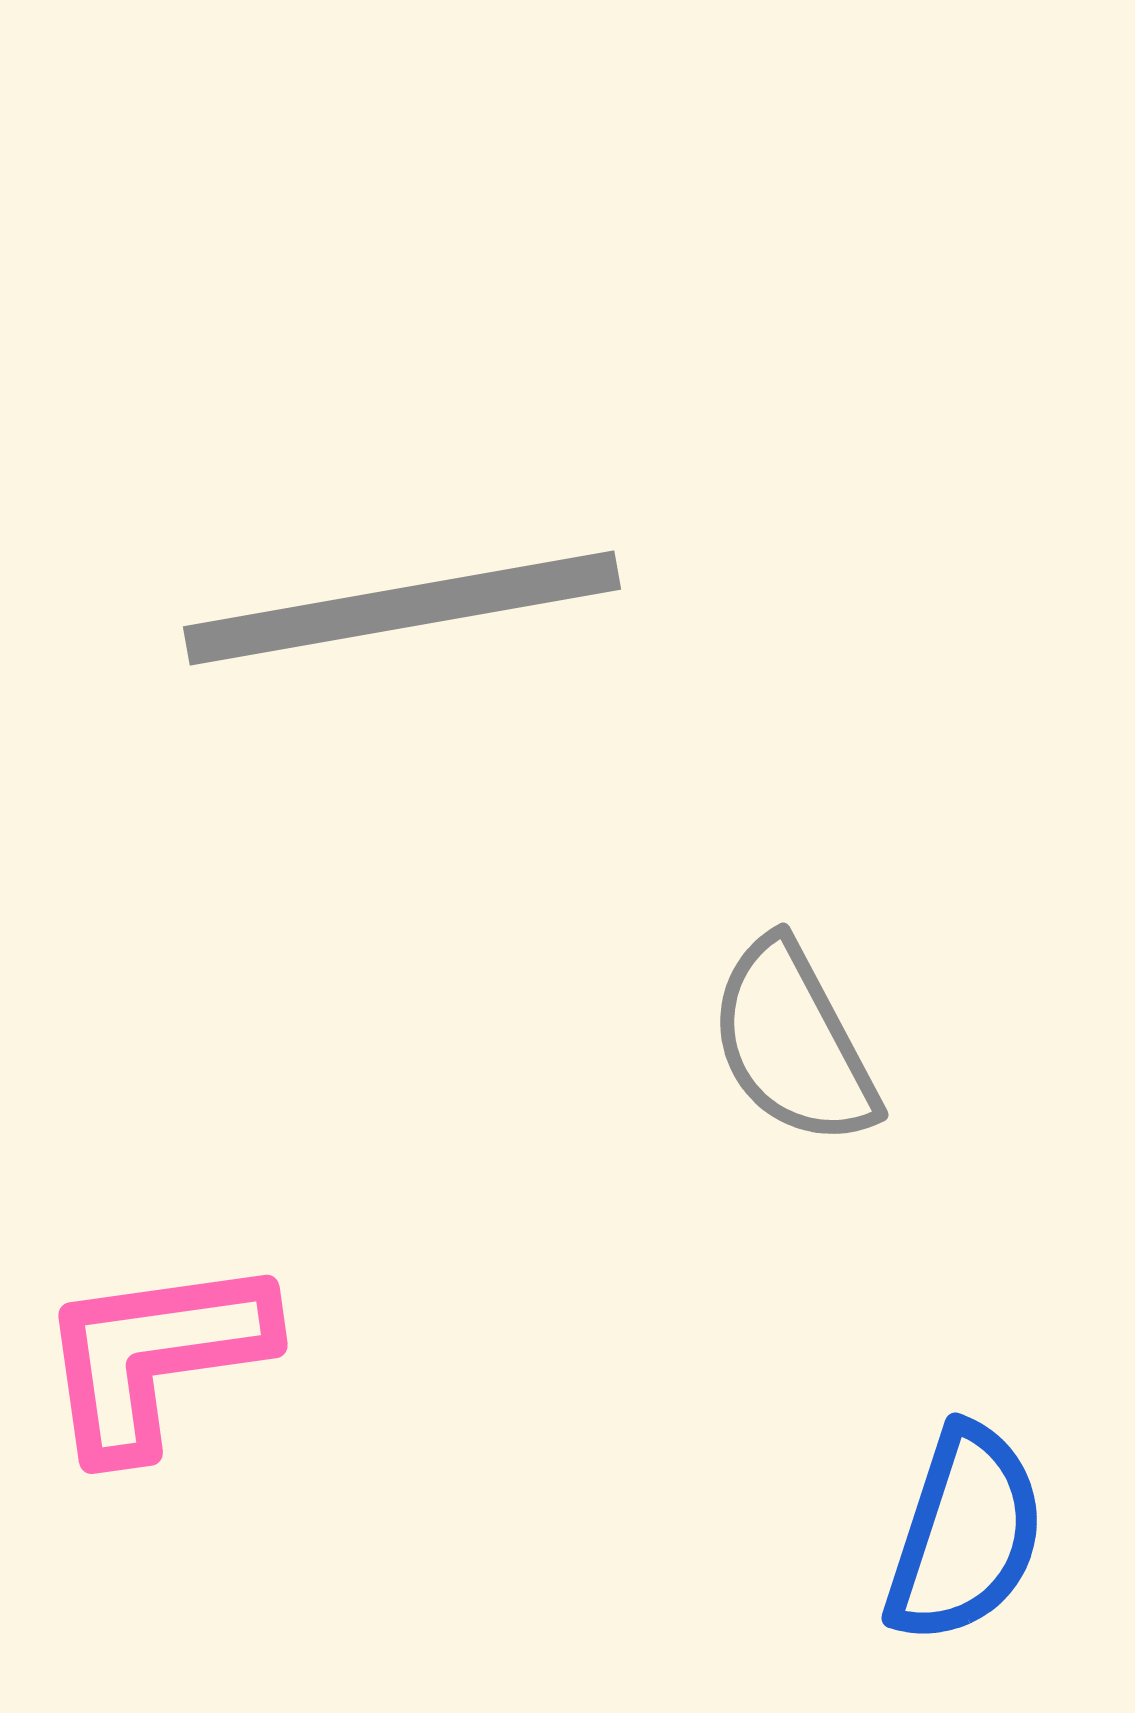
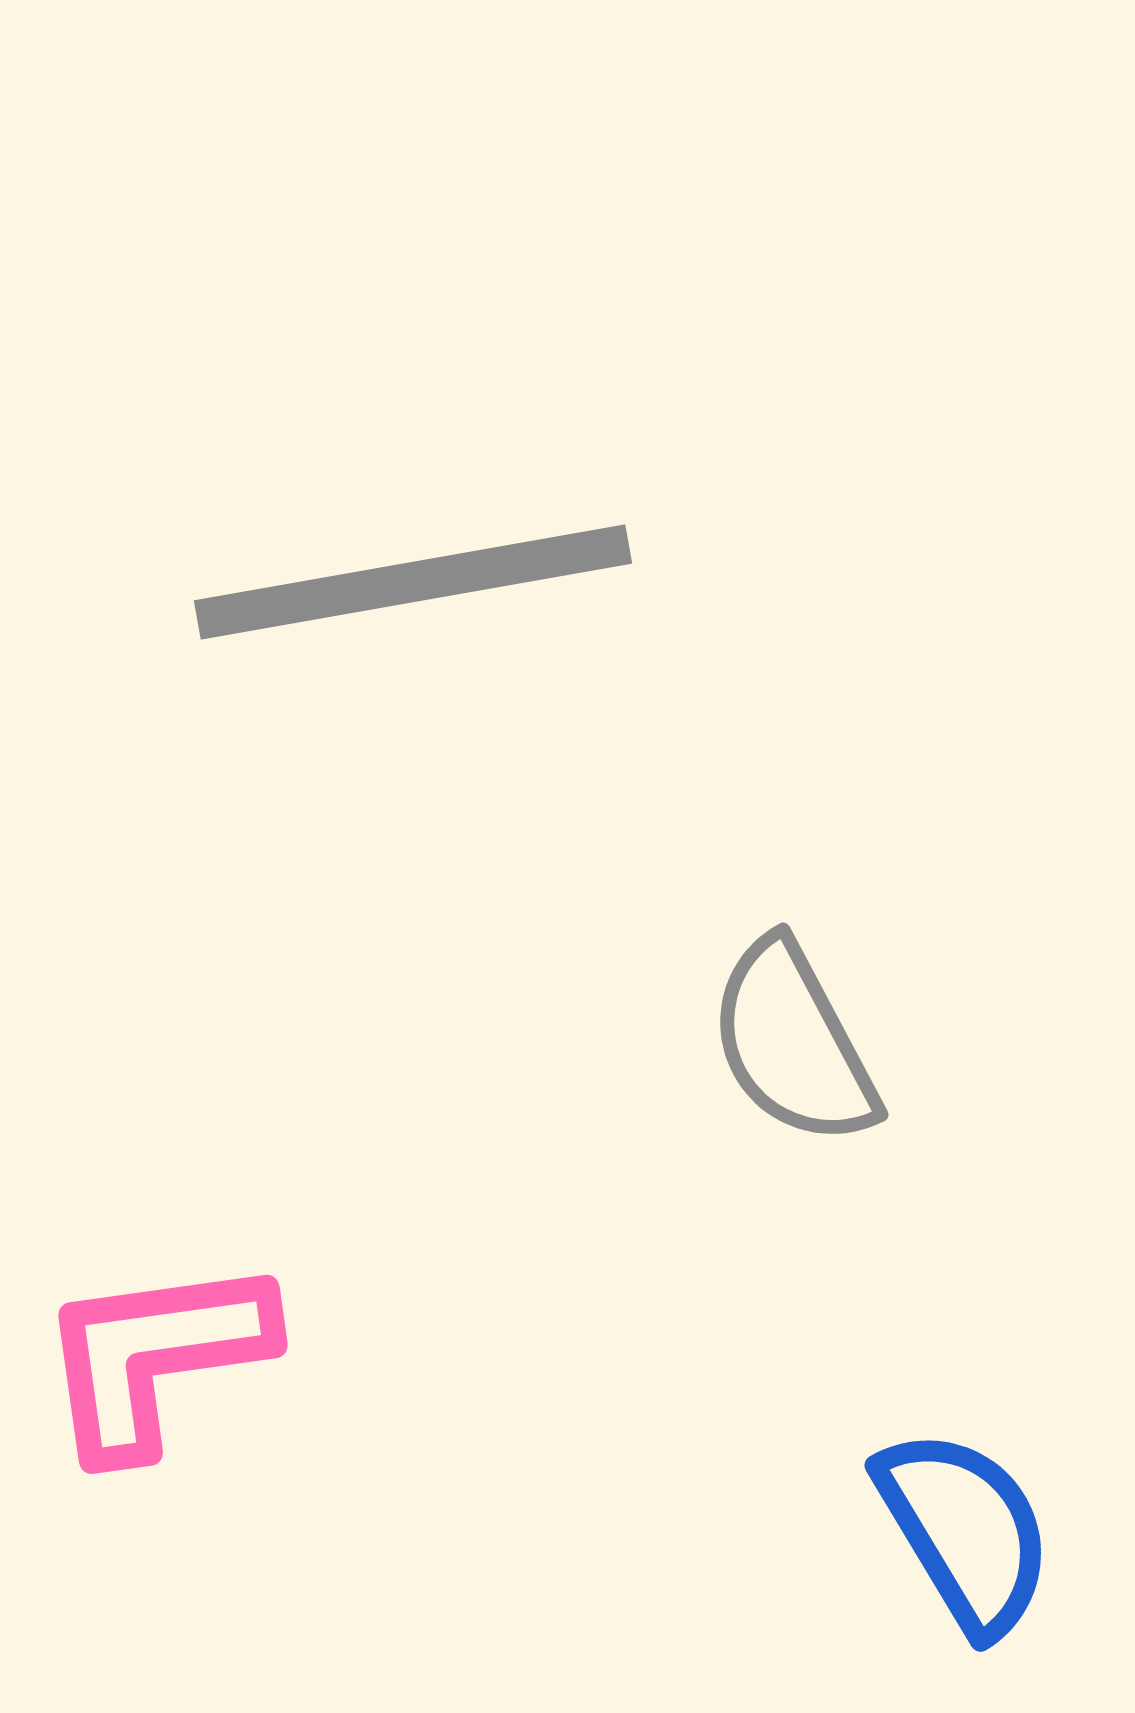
gray line: moved 11 px right, 26 px up
blue semicircle: moved 3 px up; rotated 49 degrees counterclockwise
